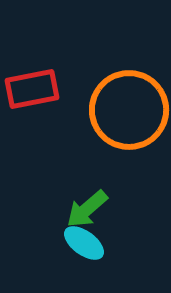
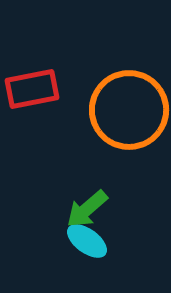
cyan ellipse: moved 3 px right, 2 px up
